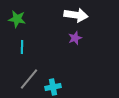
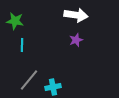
green star: moved 2 px left, 2 px down
purple star: moved 1 px right, 2 px down
cyan line: moved 2 px up
gray line: moved 1 px down
